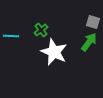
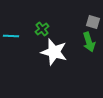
green cross: moved 1 px right, 1 px up
green arrow: rotated 126 degrees clockwise
white star: rotated 8 degrees counterclockwise
